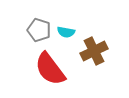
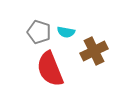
gray pentagon: moved 2 px down
red semicircle: rotated 15 degrees clockwise
